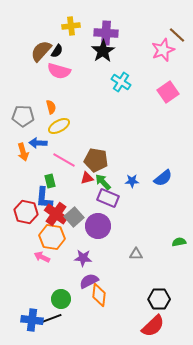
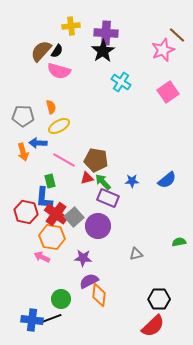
blue semicircle: moved 4 px right, 2 px down
gray triangle: rotated 16 degrees counterclockwise
